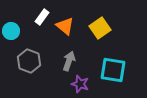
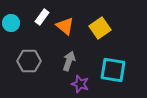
cyan circle: moved 8 px up
gray hexagon: rotated 20 degrees counterclockwise
